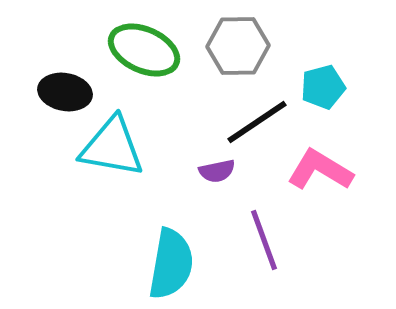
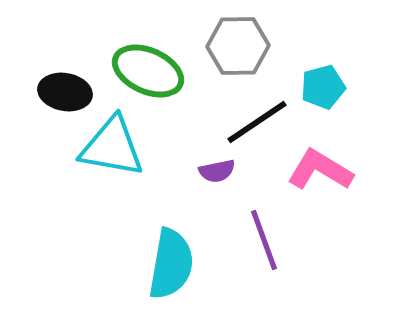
green ellipse: moved 4 px right, 21 px down
